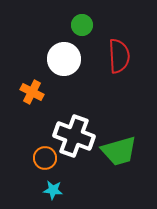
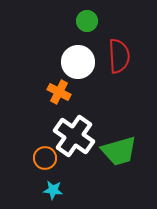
green circle: moved 5 px right, 4 px up
white circle: moved 14 px right, 3 px down
orange cross: moved 27 px right
white cross: rotated 15 degrees clockwise
